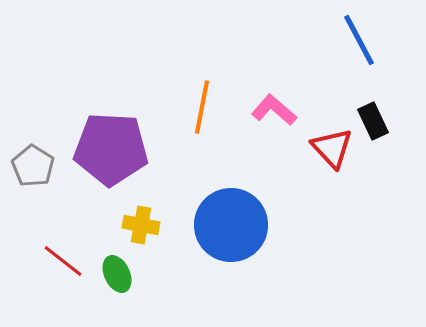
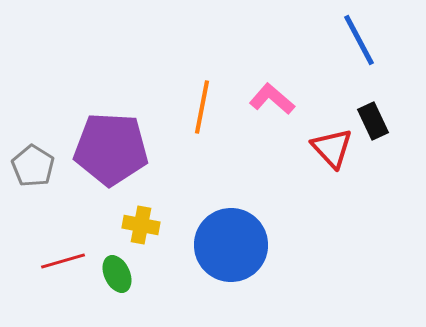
pink L-shape: moved 2 px left, 11 px up
blue circle: moved 20 px down
red line: rotated 54 degrees counterclockwise
